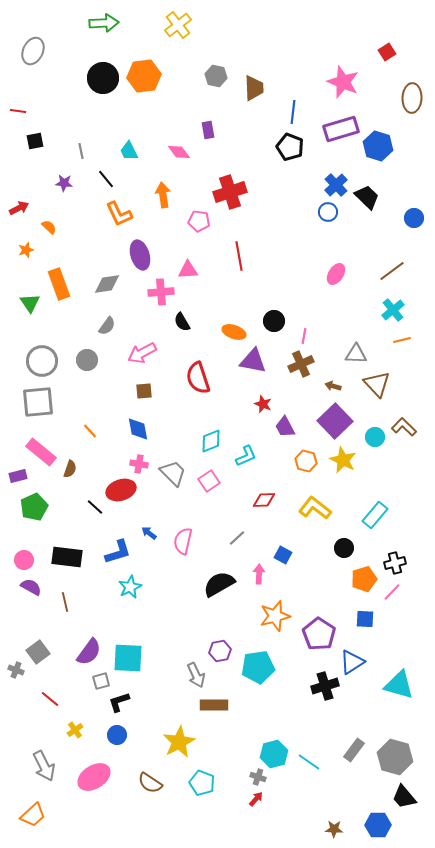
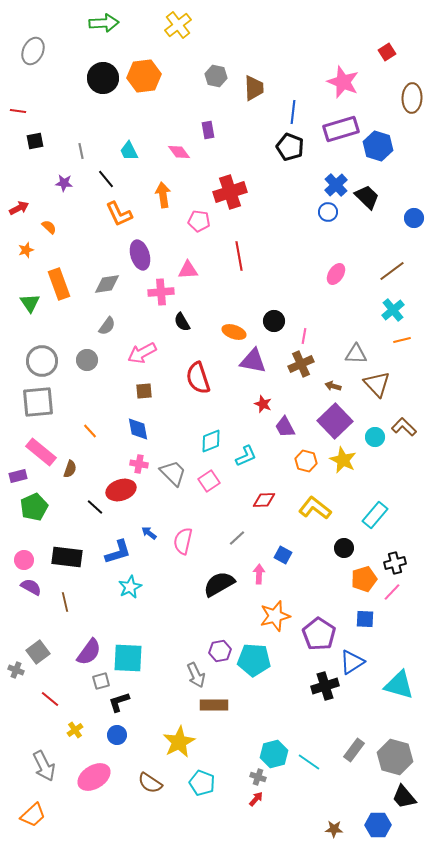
cyan pentagon at (258, 667): moved 4 px left, 7 px up; rotated 12 degrees clockwise
